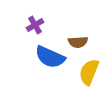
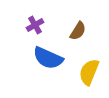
brown semicircle: moved 11 px up; rotated 54 degrees counterclockwise
blue semicircle: moved 2 px left, 1 px down
